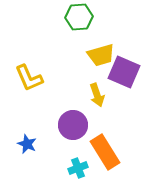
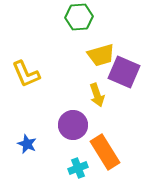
yellow L-shape: moved 3 px left, 4 px up
